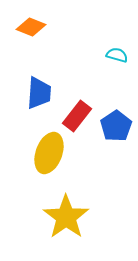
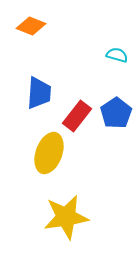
orange diamond: moved 1 px up
blue pentagon: moved 13 px up
yellow star: rotated 27 degrees clockwise
